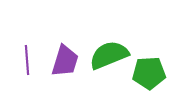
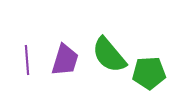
green semicircle: rotated 108 degrees counterclockwise
purple trapezoid: moved 1 px up
